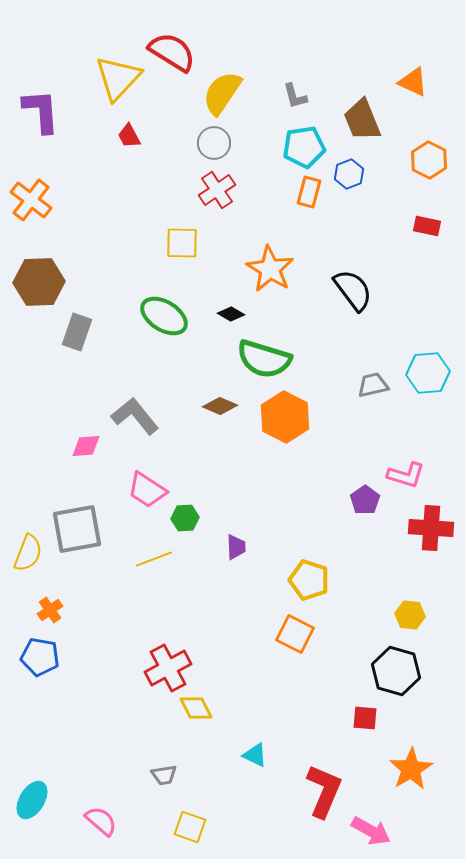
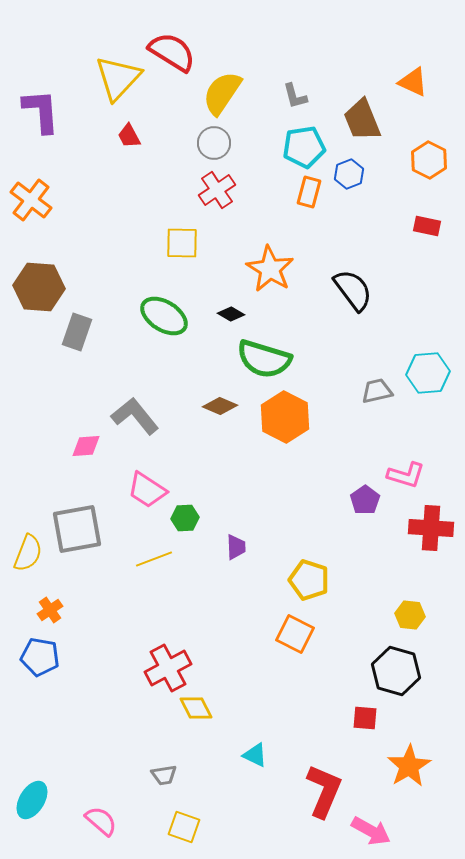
brown hexagon at (39, 282): moved 5 px down; rotated 6 degrees clockwise
gray trapezoid at (373, 385): moved 4 px right, 6 px down
orange star at (411, 769): moved 2 px left, 3 px up
yellow square at (190, 827): moved 6 px left
